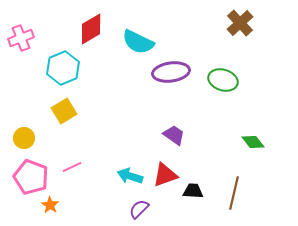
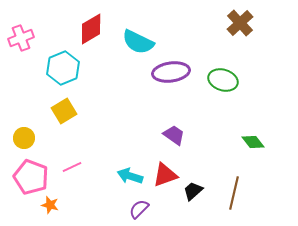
black trapezoid: rotated 45 degrees counterclockwise
orange star: rotated 18 degrees counterclockwise
